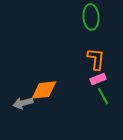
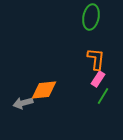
green ellipse: rotated 15 degrees clockwise
pink rectangle: rotated 35 degrees counterclockwise
green line: rotated 60 degrees clockwise
